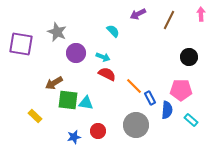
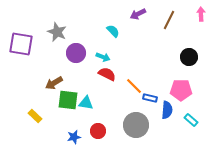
blue rectangle: rotated 48 degrees counterclockwise
